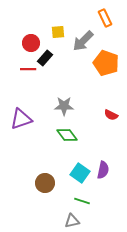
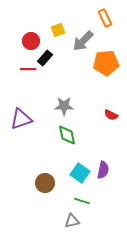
yellow square: moved 2 px up; rotated 16 degrees counterclockwise
red circle: moved 2 px up
orange pentagon: rotated 25 degrees counterclockwise
green diamond: rotated 25 degrees clockwise
